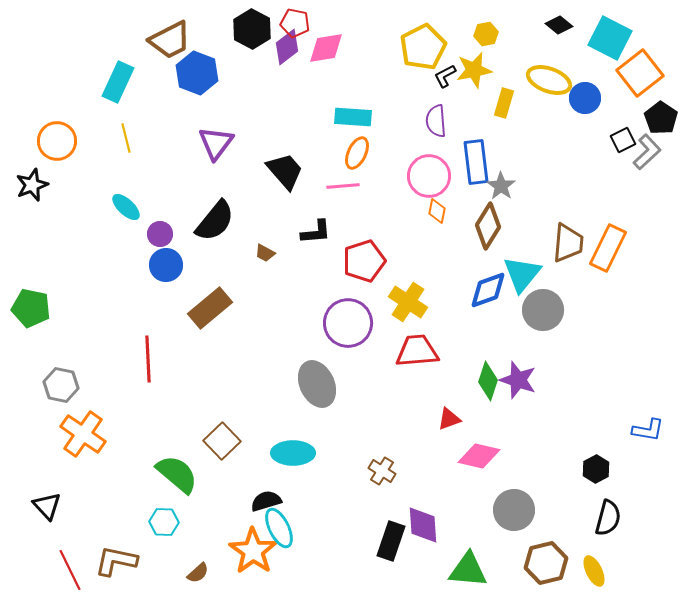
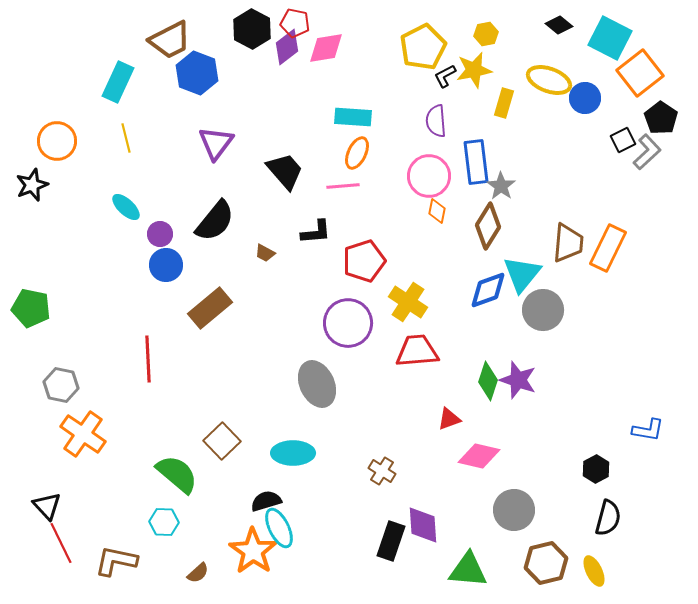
red line at (70, 570): moved 9 px left, 27 px up
